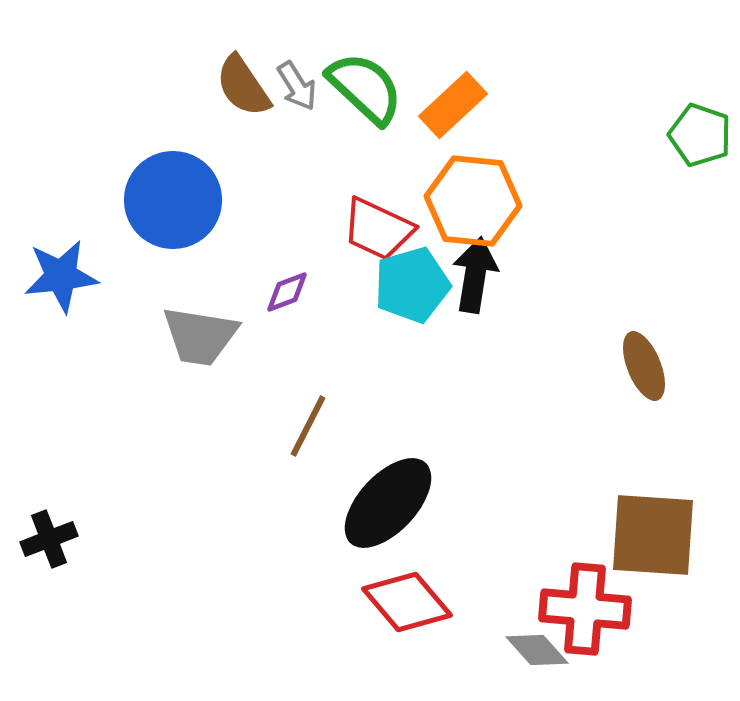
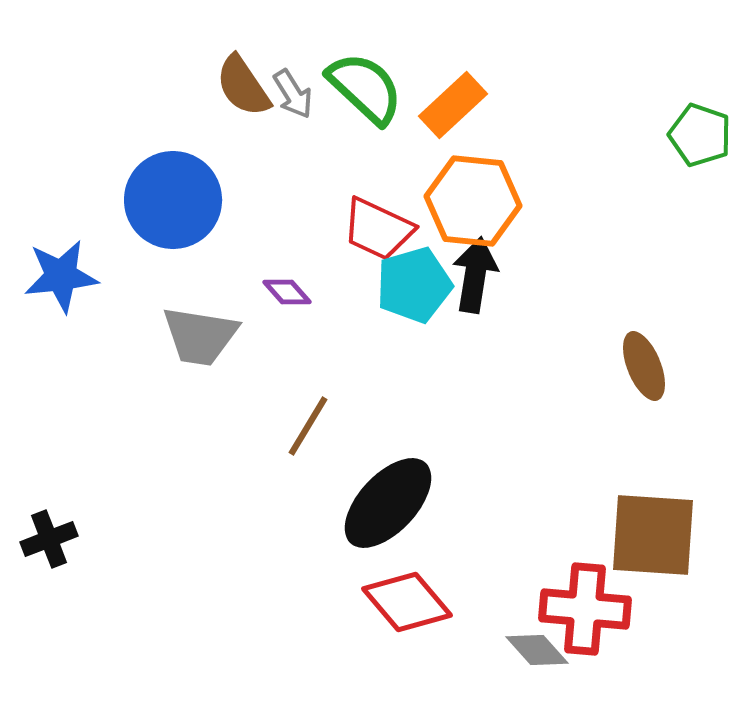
gray arrow: moved 4 px left, 8 px down
cyan pentagon: moved 2 px right
purple diamond: rotated 69 degrees clockwise
brown line: rotated 4 degrees clockwise
